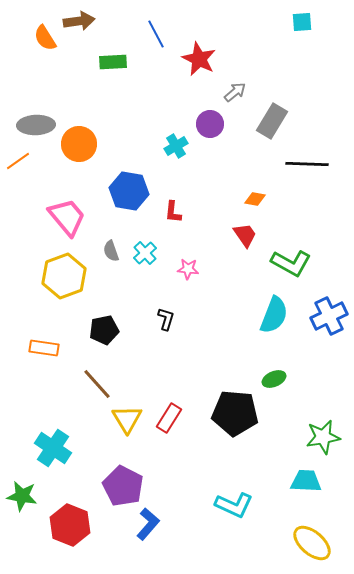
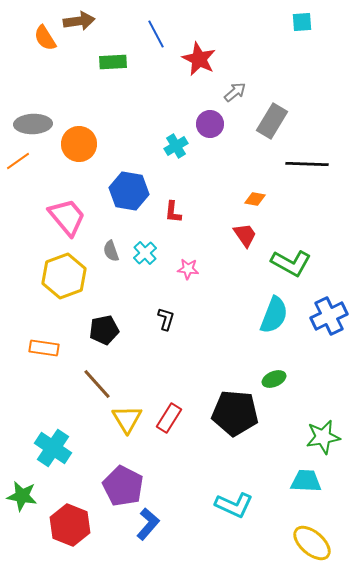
gray ellipse at (36, 125): moved 3 px left, 1 px up
